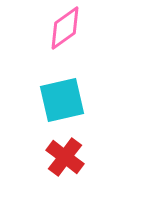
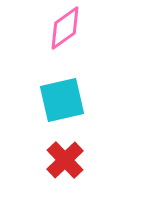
red cross: moved 3 px down; rotated 9 degrees clockwise
